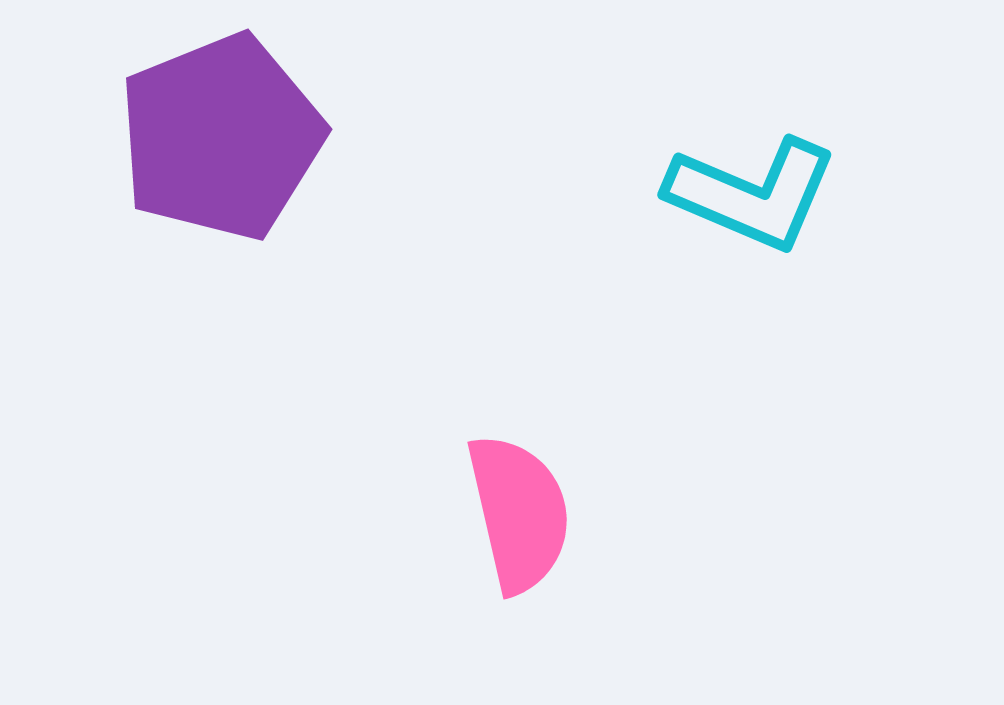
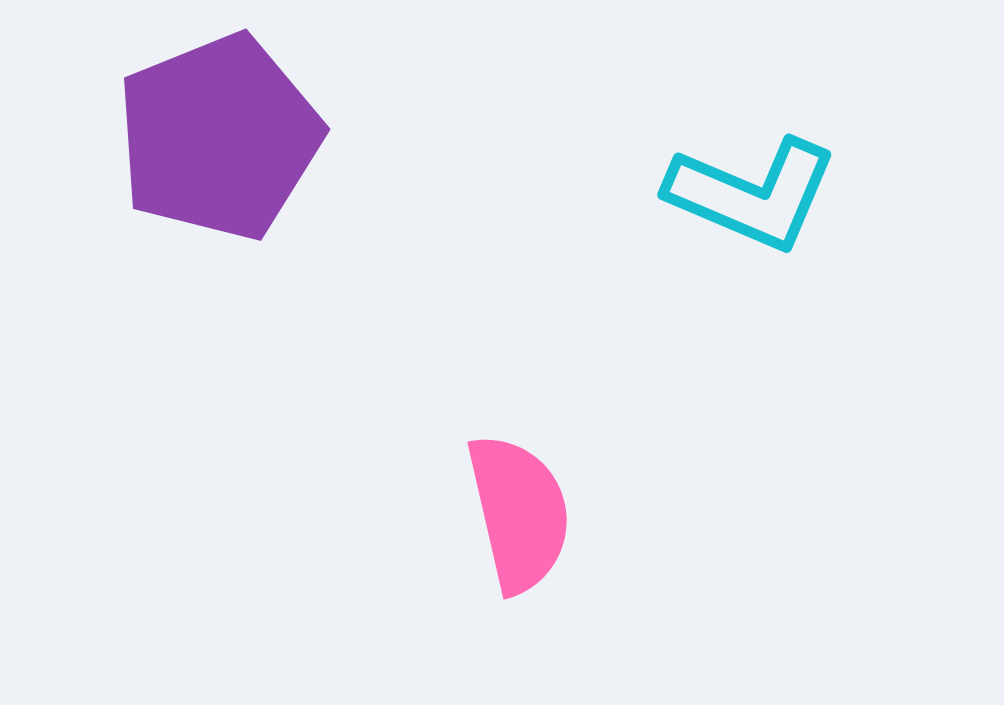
purple pentagon: moved 2 px left
